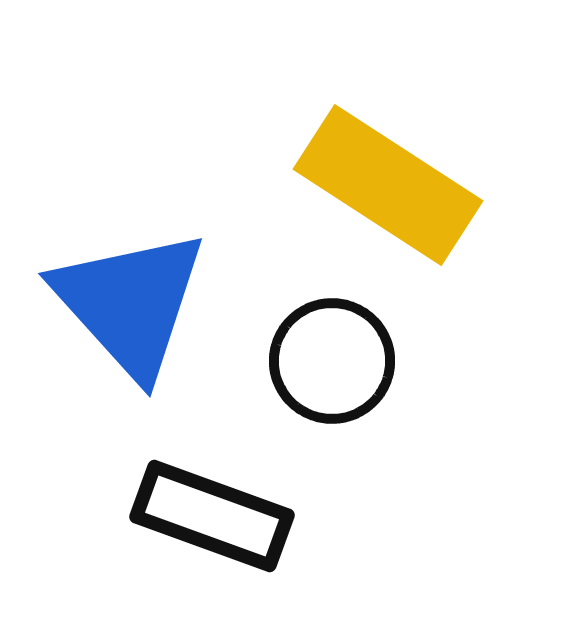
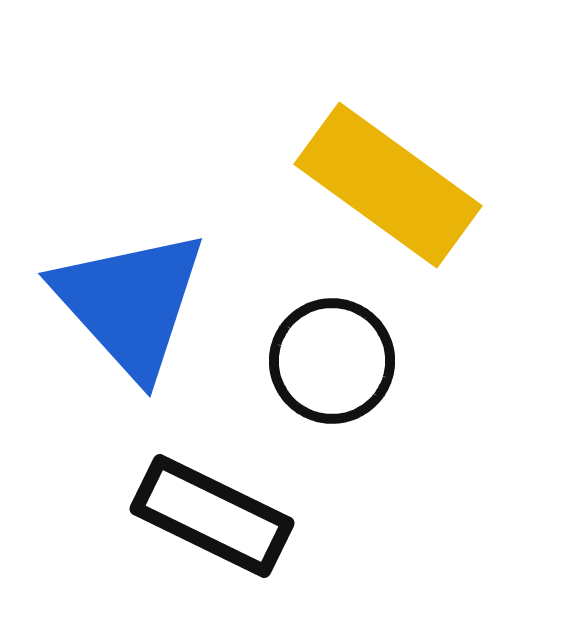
yellow rectangle: rotated 3 degrees clockwise
black rectangle: rotated 6 degrees clockwise
